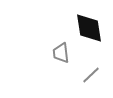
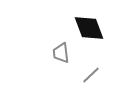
black diamond: rotated 12 degrees counterclockwise
